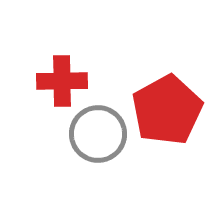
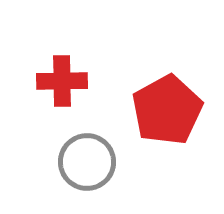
gray circle: moved 11 px left, 28 px down
